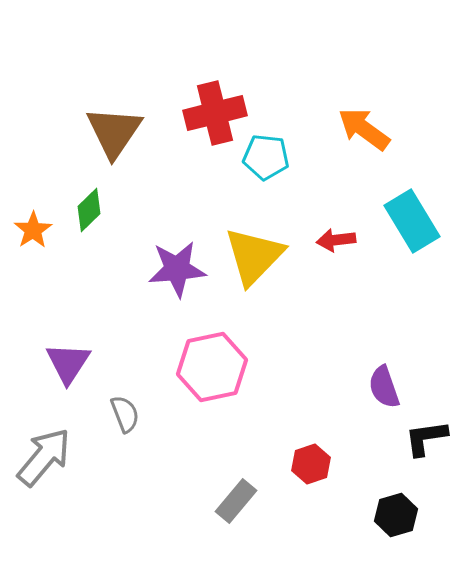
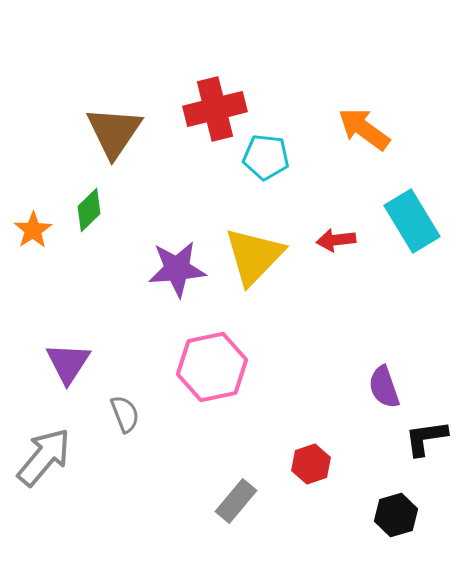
red cross: moved 4 px up
